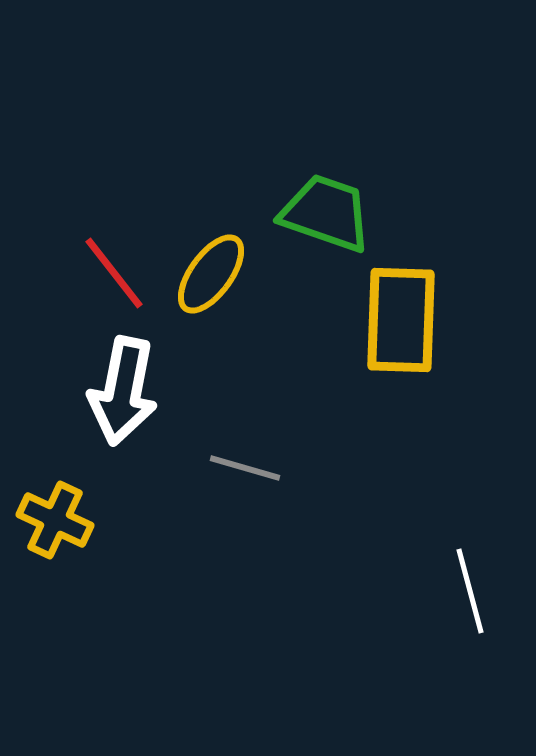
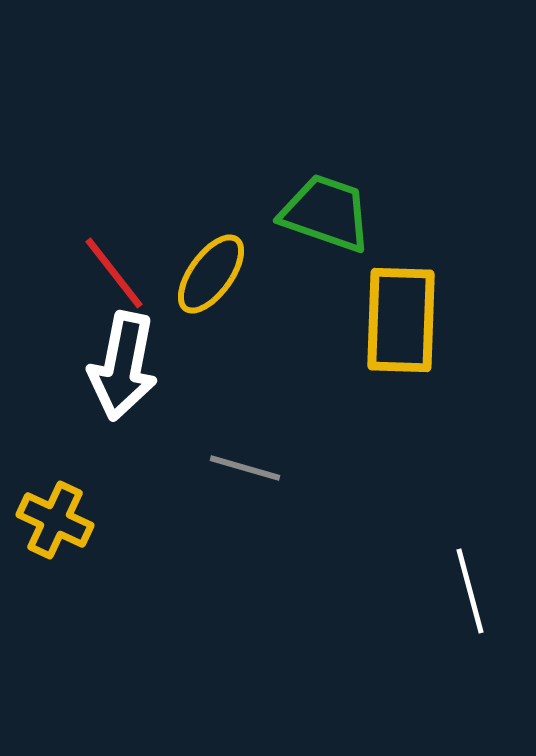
white arrow: moved 25 px up
